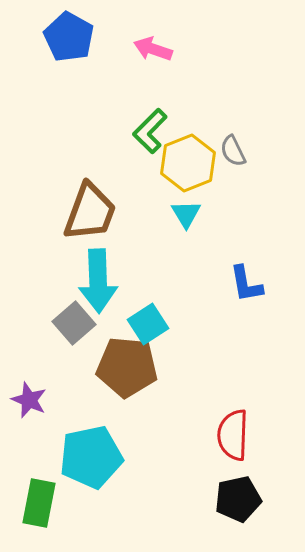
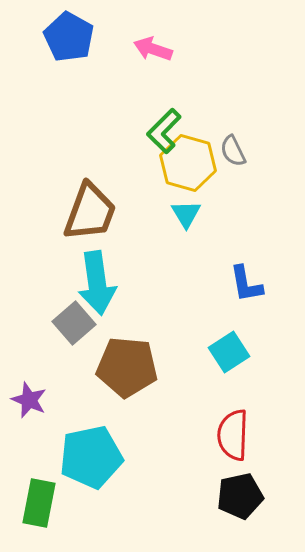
green L-shape: moved 14 px right
yellow hexagon: rotated 22 degrees counterclockwise
cyan arrow: moved 1 px left, 2 px down; rotated 6 degrees counterclockwise
cyan square: moved 81 px right, 28 px down
black pentagon: moved 2 px right, 3 px up
